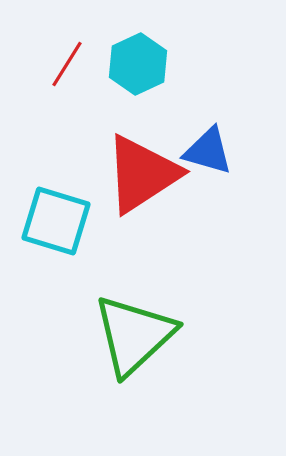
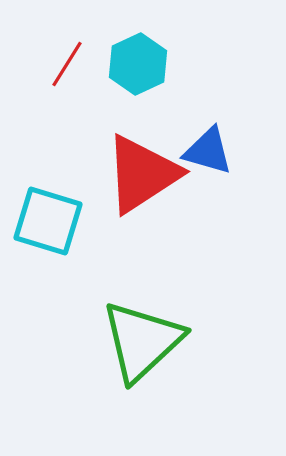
cyan square: moved 8 px left
green triangle: moved 8 px right, 6 px down
